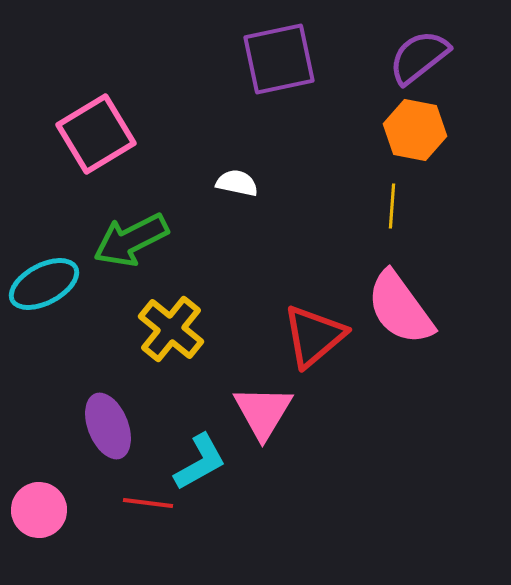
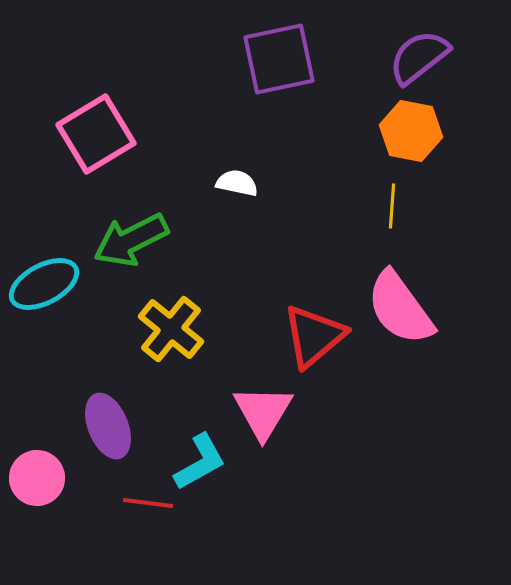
orange hexagon: moved 4 px left, 1 px down
pink circle: moved 2 px left, 32 px up
